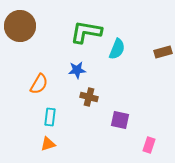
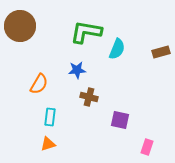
brown rectangle: moved 2 px left
pink rectangle: moved 2 px left, 2 px down
